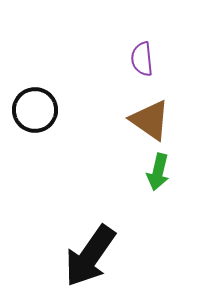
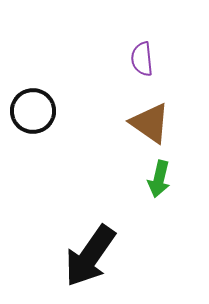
black circle: moved 2 px left, 1 px down
brown triangle: moved 3 px down
green arrow: moved 1 px right, 7 px down
